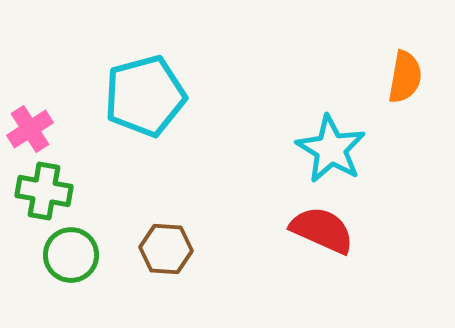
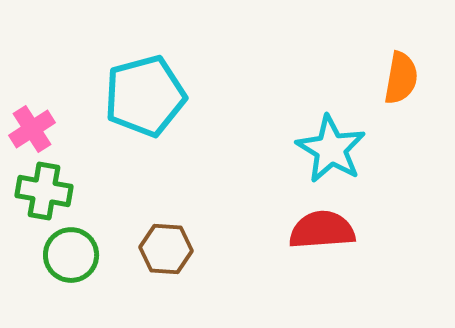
orange semicircle: moved 4 px left, 1 px down
pink cross: moved 2 px right
red semicircle: rotated 28 degrees counterclockwise
